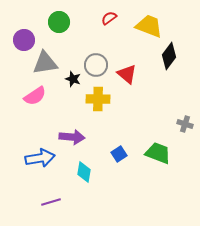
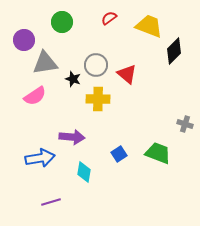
green circle: moved 3 px right
black diamond: moved 5 px right, 5 px up; rotated 8 degrees clockwise
